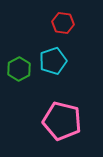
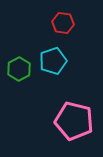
pink pentagon: moved 12 px right
